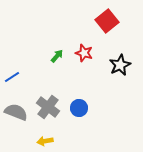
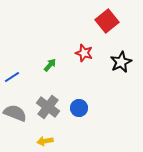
green arrow: moved 7 px left, 9 px down
black star: moved 1 px right, 3 px up
gray semicircle: moved 1 px left, 1 px down
